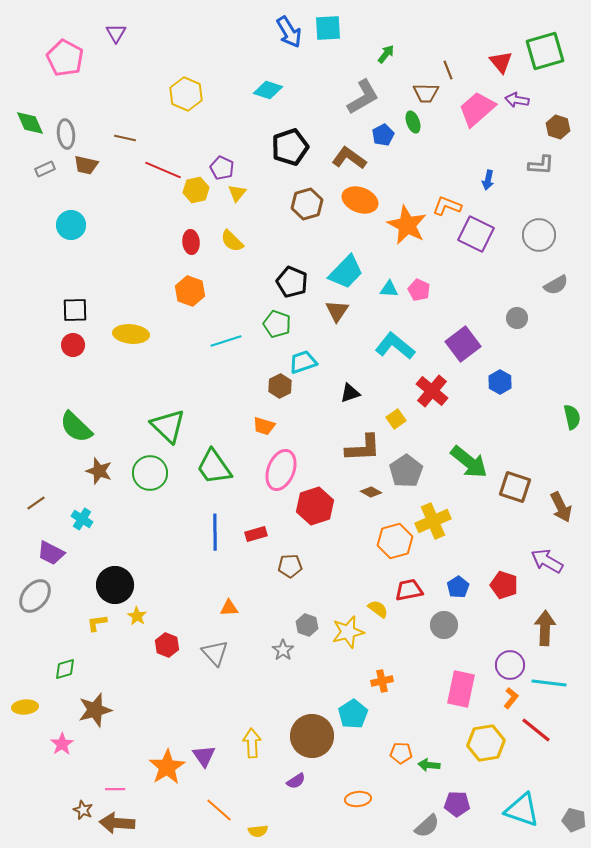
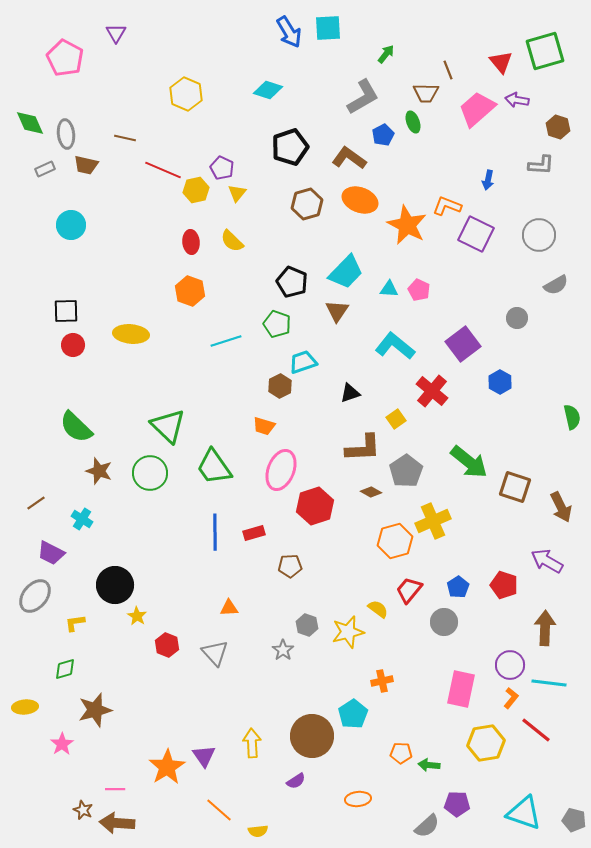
black square at (75, 310): moved 9 px left, 1 px down
red rectangle at (256, 534): moved 2 px left, 1 px up
red trapezoid at (409, 590): rotated 40 degrees counterclockwise
yellow L-shape at (97, 623): moved 22 px left
gray circle at (444, 625): moved 3 px up
cyan triangle at (522, 810): moved 2 px right, 3 px down
